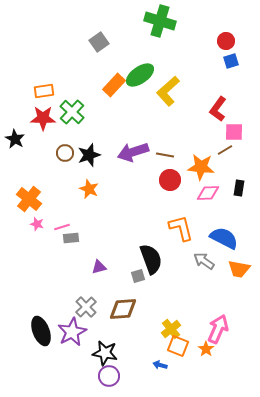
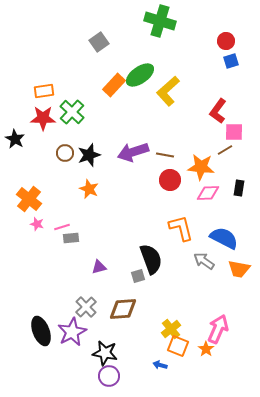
red L-shape at (218, 109): moved 2 px down
